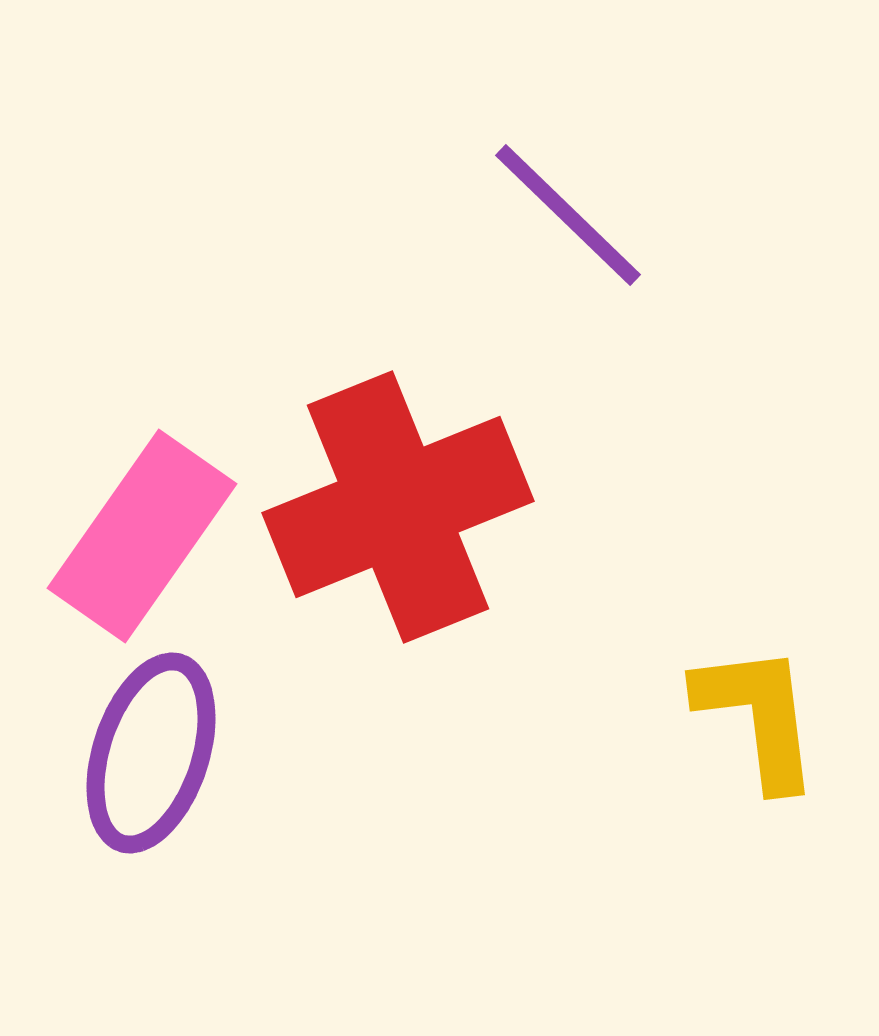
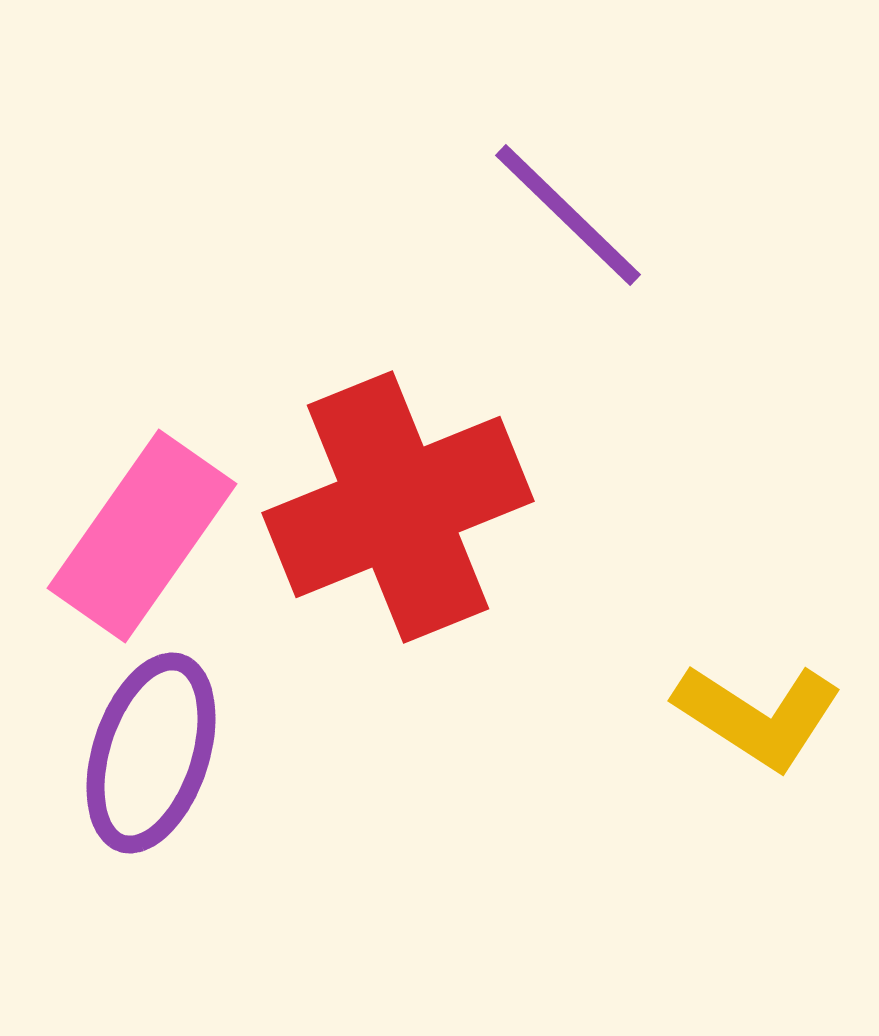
yellow L-shape: rotated 130 degrees clockwise
